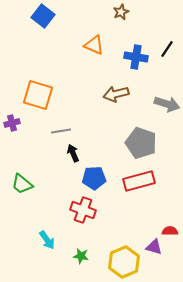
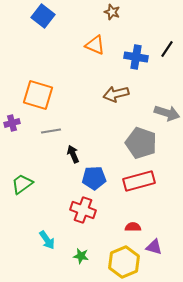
brown star: moved 9 px left; rotated 28 degrees counterclockwise
orange triangle: moved 1 px right
gray arrow: moved 9 px down
gray line: moved 10 px left
black arrow: moved 1 px down
green trapezoid: rotated 105 degrees clockwise
red semicircle: moved 37 px left, 4 px up
